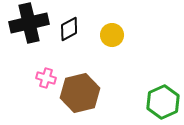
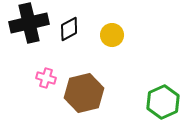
brown hexagon: moved 4 px right
